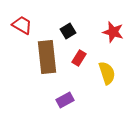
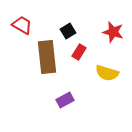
red rectangle: moved 6 px up
yellow semicircle: rotated 125 degrees clockwise
